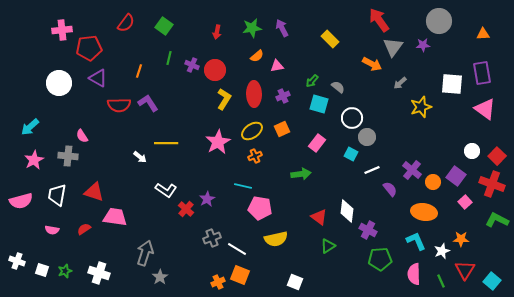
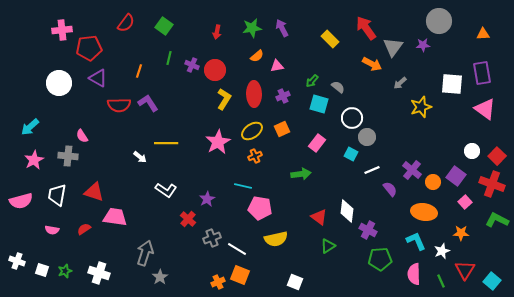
red arrow at (379, 20): moved 13 px left, 8 px down
red cross at (186, 209): moved 2 px right, 10 px down
orange star at (461, 239): moved 6 px up
